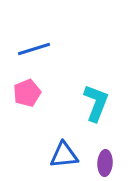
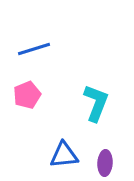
pink pentagon: moved 2 px down
